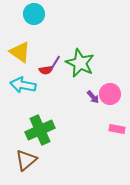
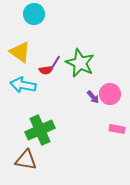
brown triangle: rotated 50 degrees clockwise
